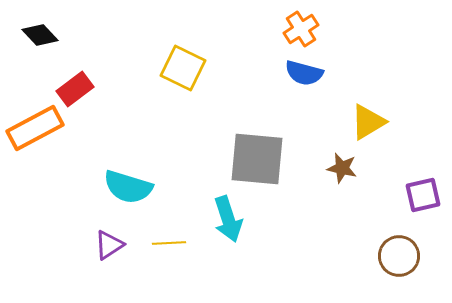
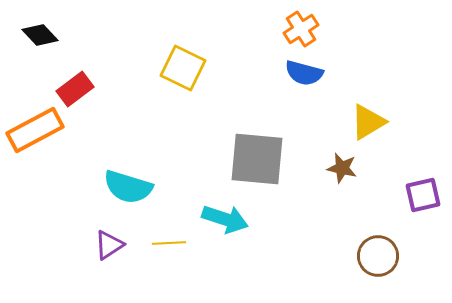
orange rectangle: moved 2 px down
cyan arrow: moved 3 px left; rotated 54 degrees counterclockwise
brown circle: moved 21 px left
